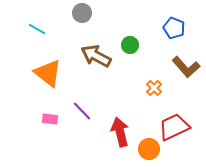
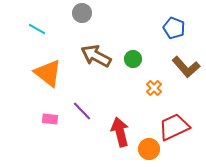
green circle: moved 3 px right, 14 px down
